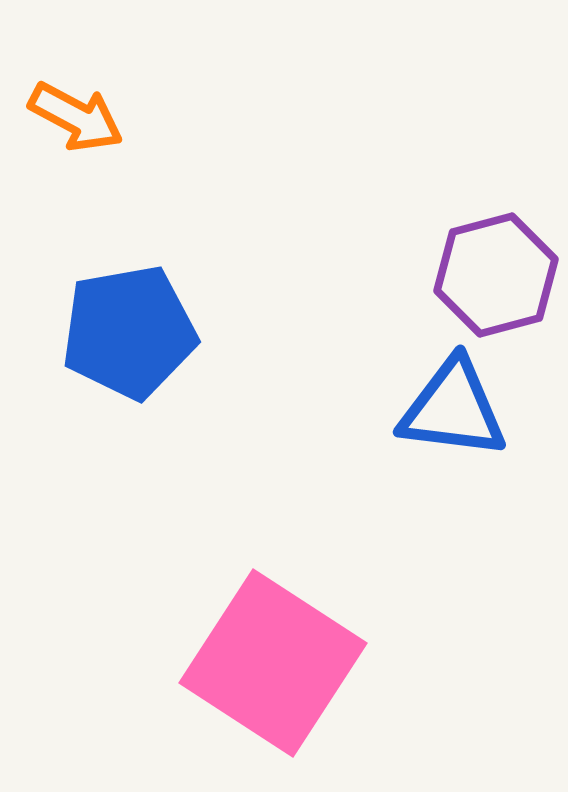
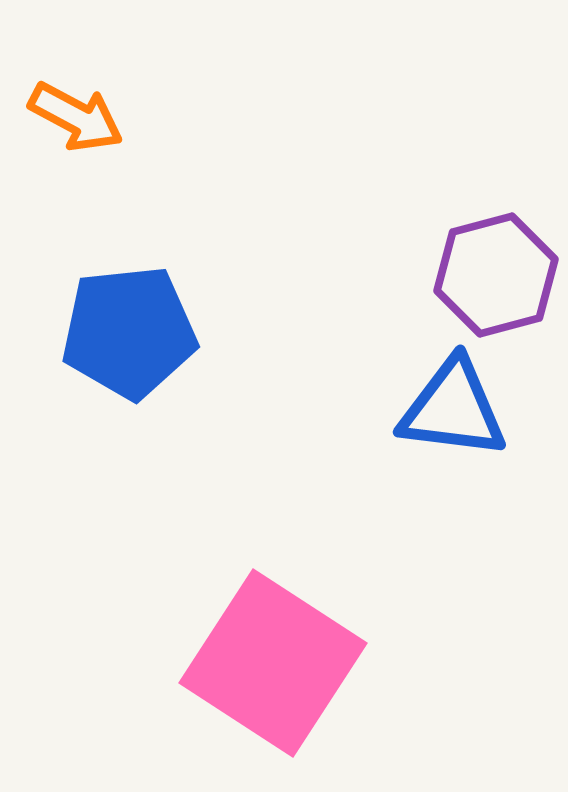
blue pentagon: rotated 4 degrees clockwise
